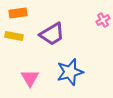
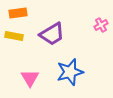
pink cross: moved 2 px left, 5 px down
